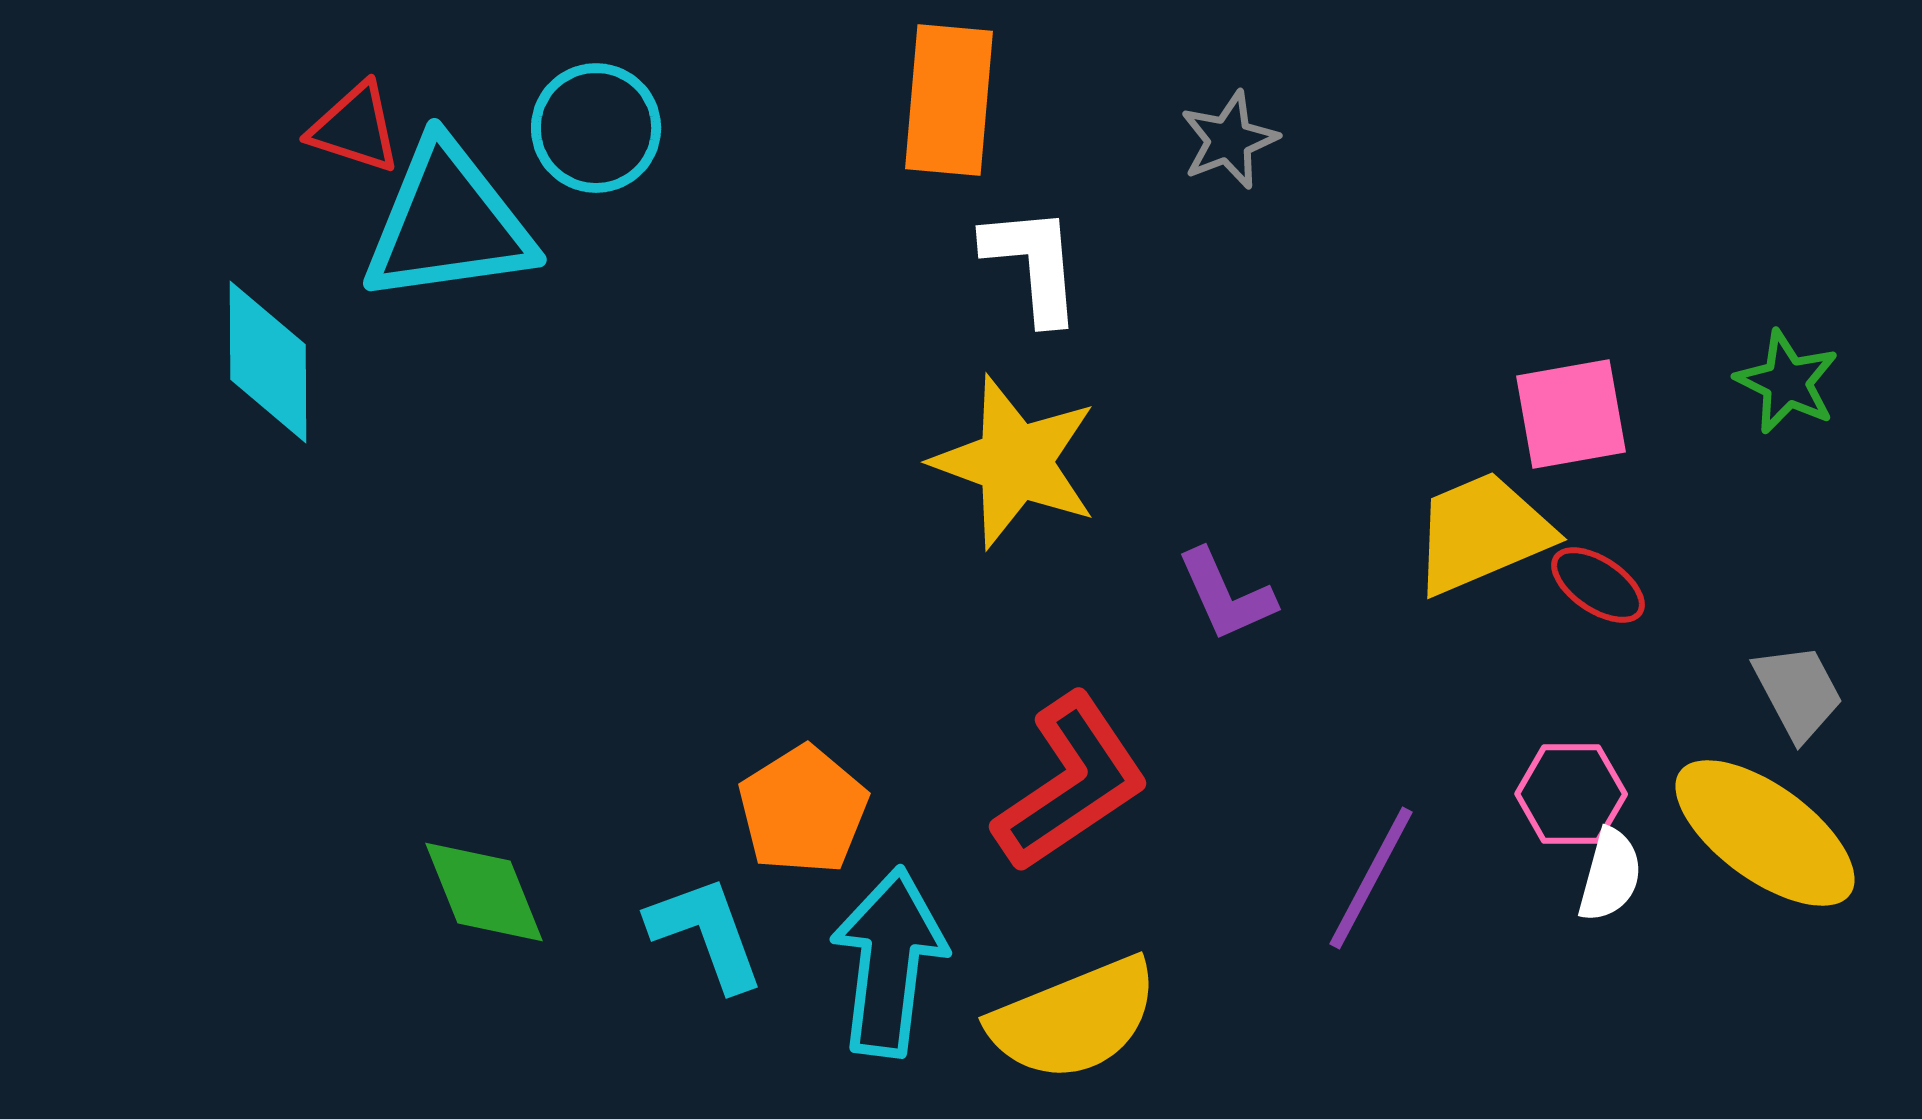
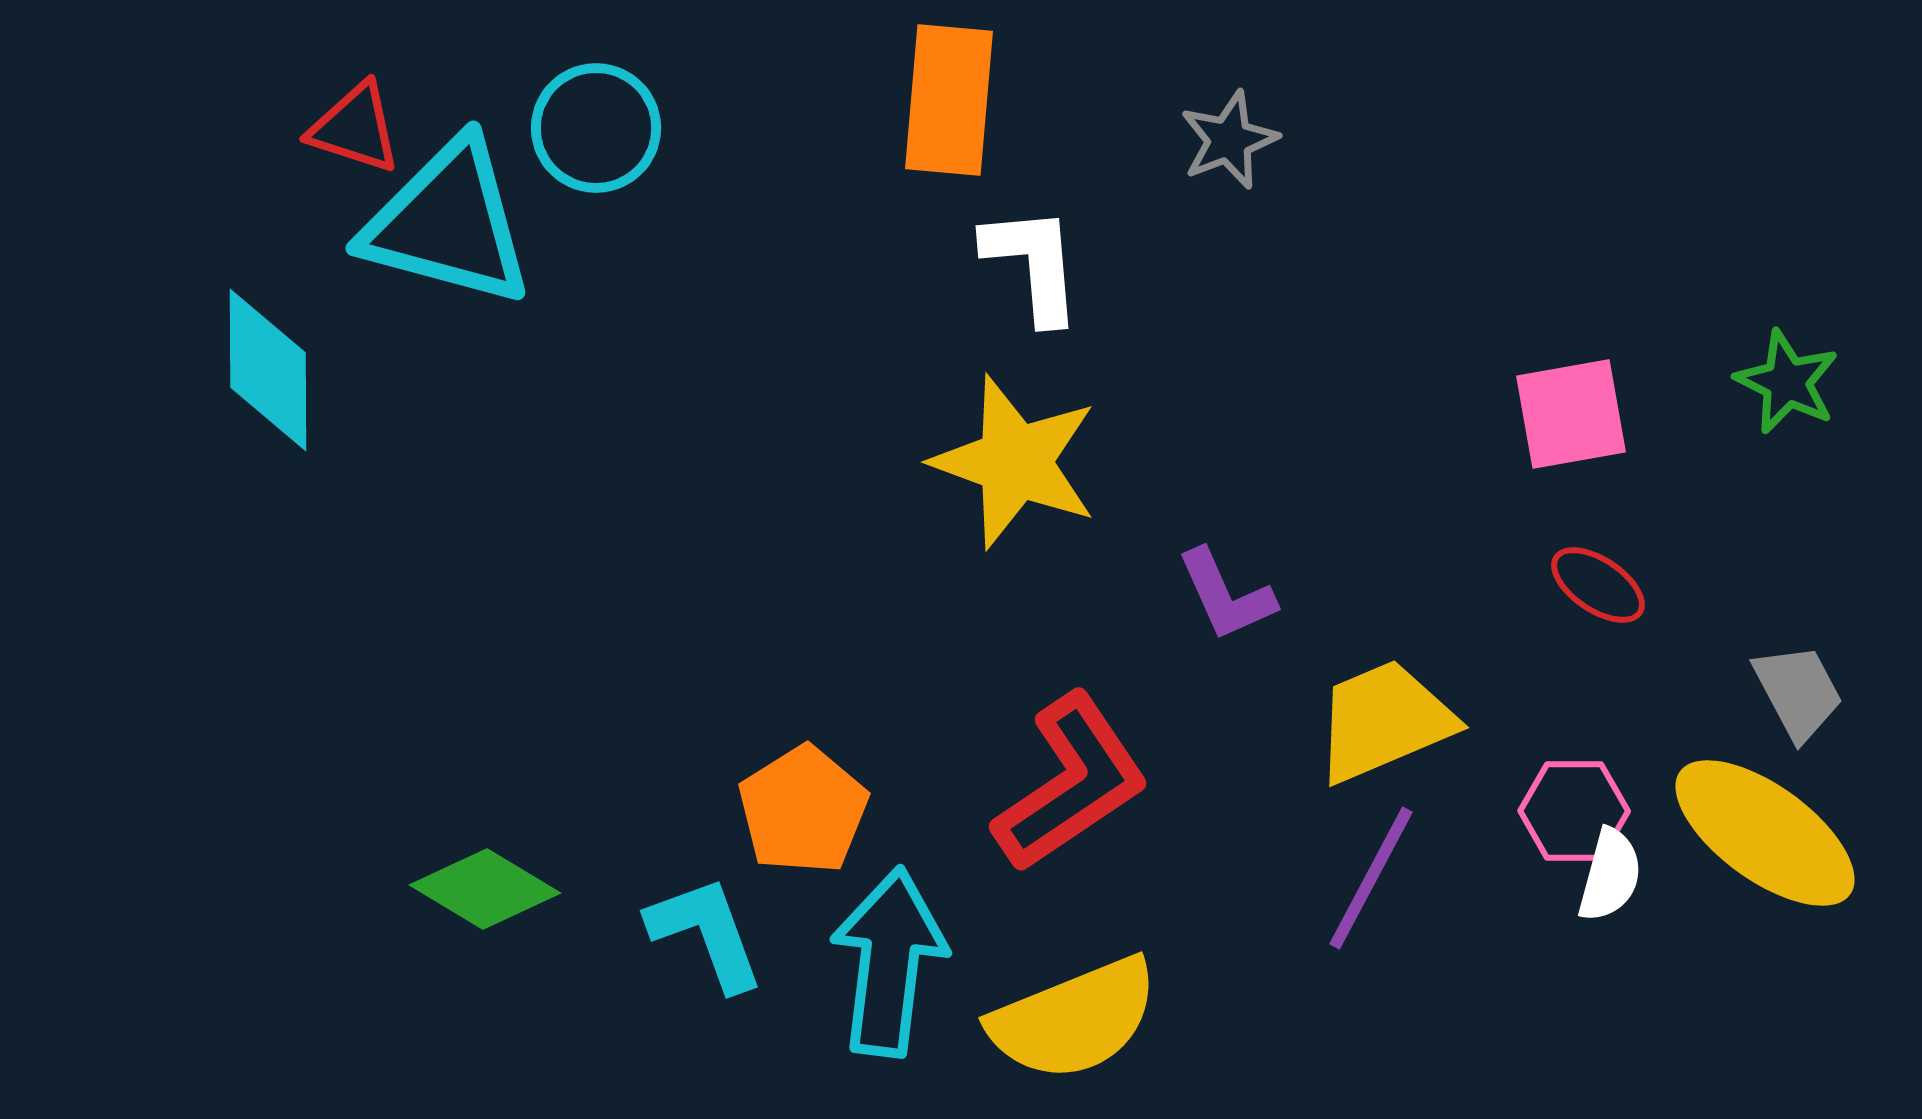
cyan triangle: rotated 23 degrees clockwise
cyan diamond: moved 8 px down
yellow trapezoid: moved 98 px left, 188 px down
pink hexagon: moved 3 px right, 17 px down
green diamond: moved 1 px right, 3 px up; rotated 37 degrees counterclockwise
